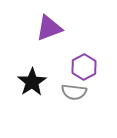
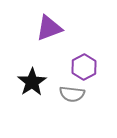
gray semicircle: moved 2 px left, 2 px down
